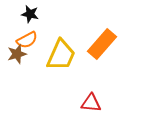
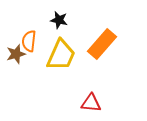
black star: moved 29 px right, 6 px down
orange semicircle: moved 2 px right, 1 px down; rotated 125 degrees clockwise
brown star: moved 1 px left
